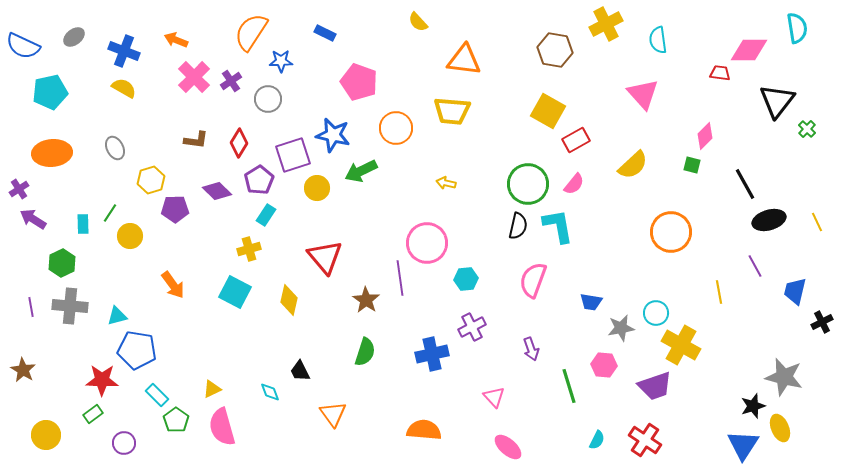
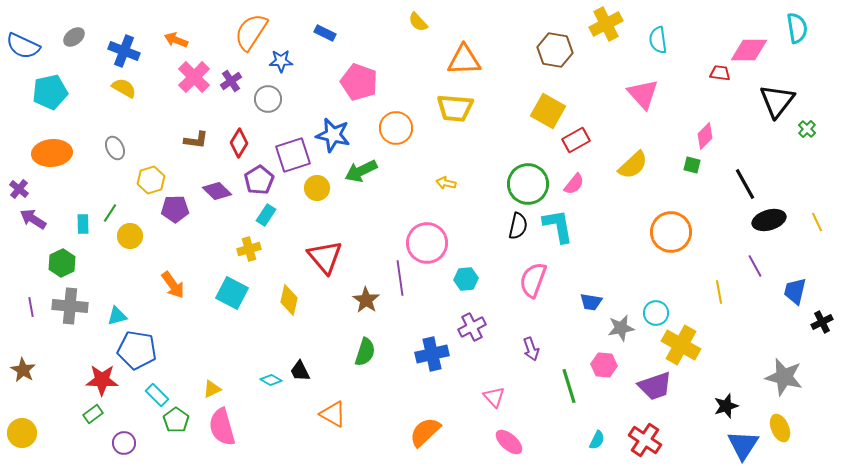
orange triangle at (464, 60): rotated 9 degrees counterclockwise
yellow trapezoid at (452, 111): moved 3 px right, 3 px up
purple cross at (19, 189): rotated 18 degrees counterclockwise
cyan square at (235, 292): moved 3 px left, 1 px down
cyan diamond at (270, 392): moved 1 px right, 12 px up; rotated 40 degrees counterclockwise
black star at (753, 406): moved 27 px left
orange triangle at (333, 414): rotated 24 degrees counterclockwise
orange semicircle at (424, 430): moved 1 px right, 2 px down; rotated 48 degrees counterclockwise
yellow circle at (46, 435): moved 24 px left, 2 px up
pink ellipse at (508, 447): moved 1 px right, 5 px up
